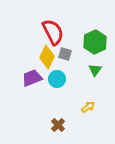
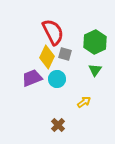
yellow arrow: moved 4 px left, 5 px up
